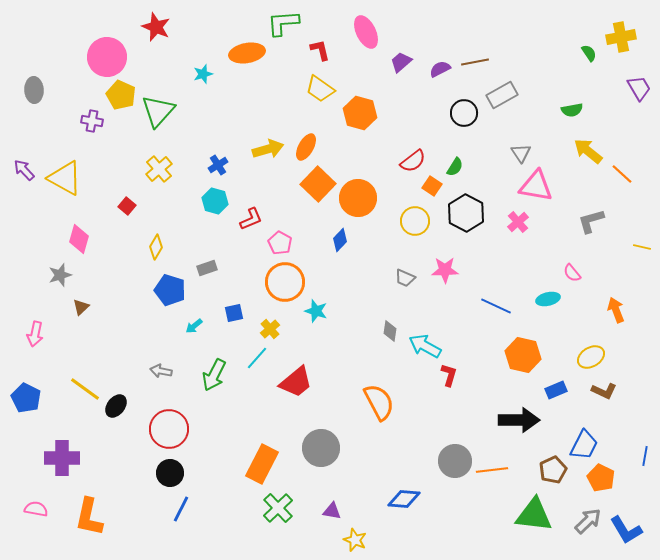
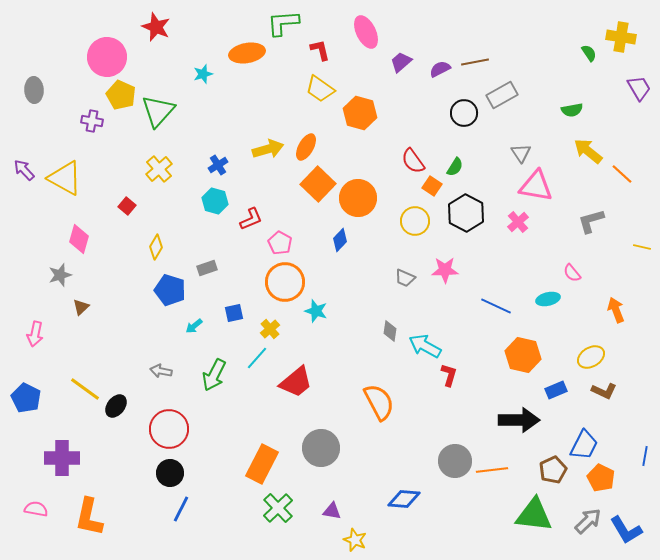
yellow cross at (621, 37): rotated 20 degrees clockwise
red semicircle at (413, 161): rotated 92 degrees clockwise
